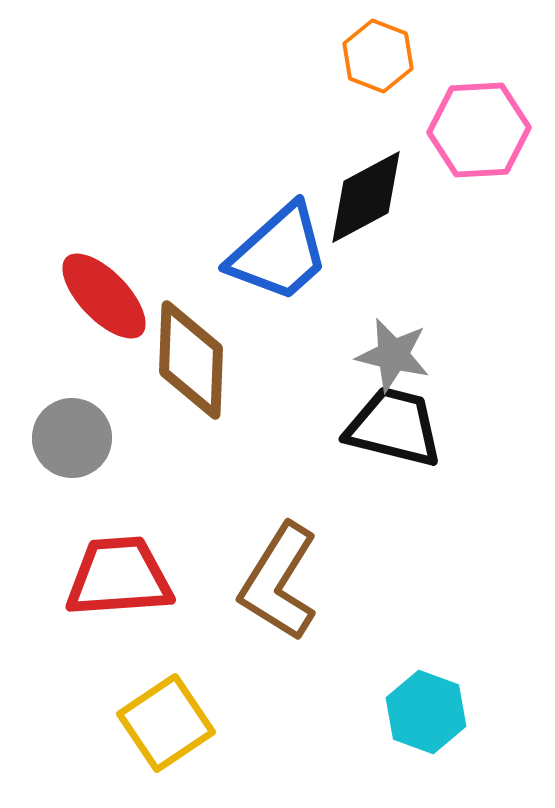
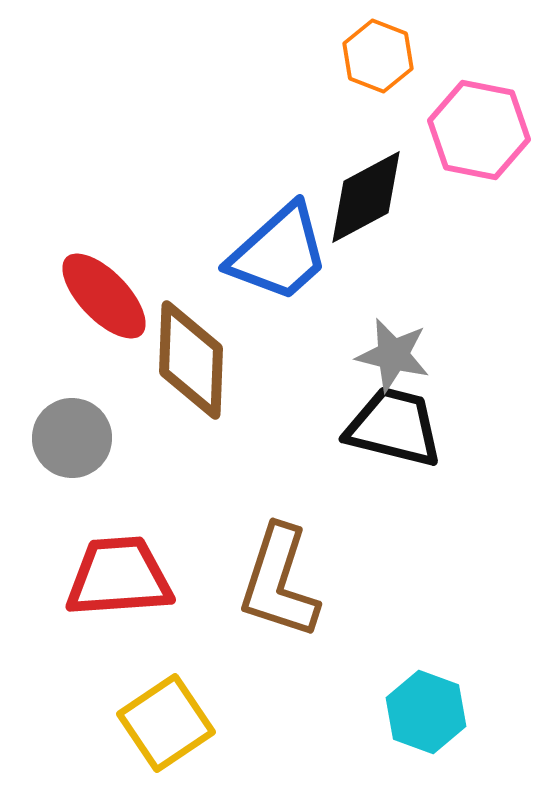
pink hexagon: rotated 14 degrees clockwise
brown L-shape: rotated 14 degrees counterclockwise
